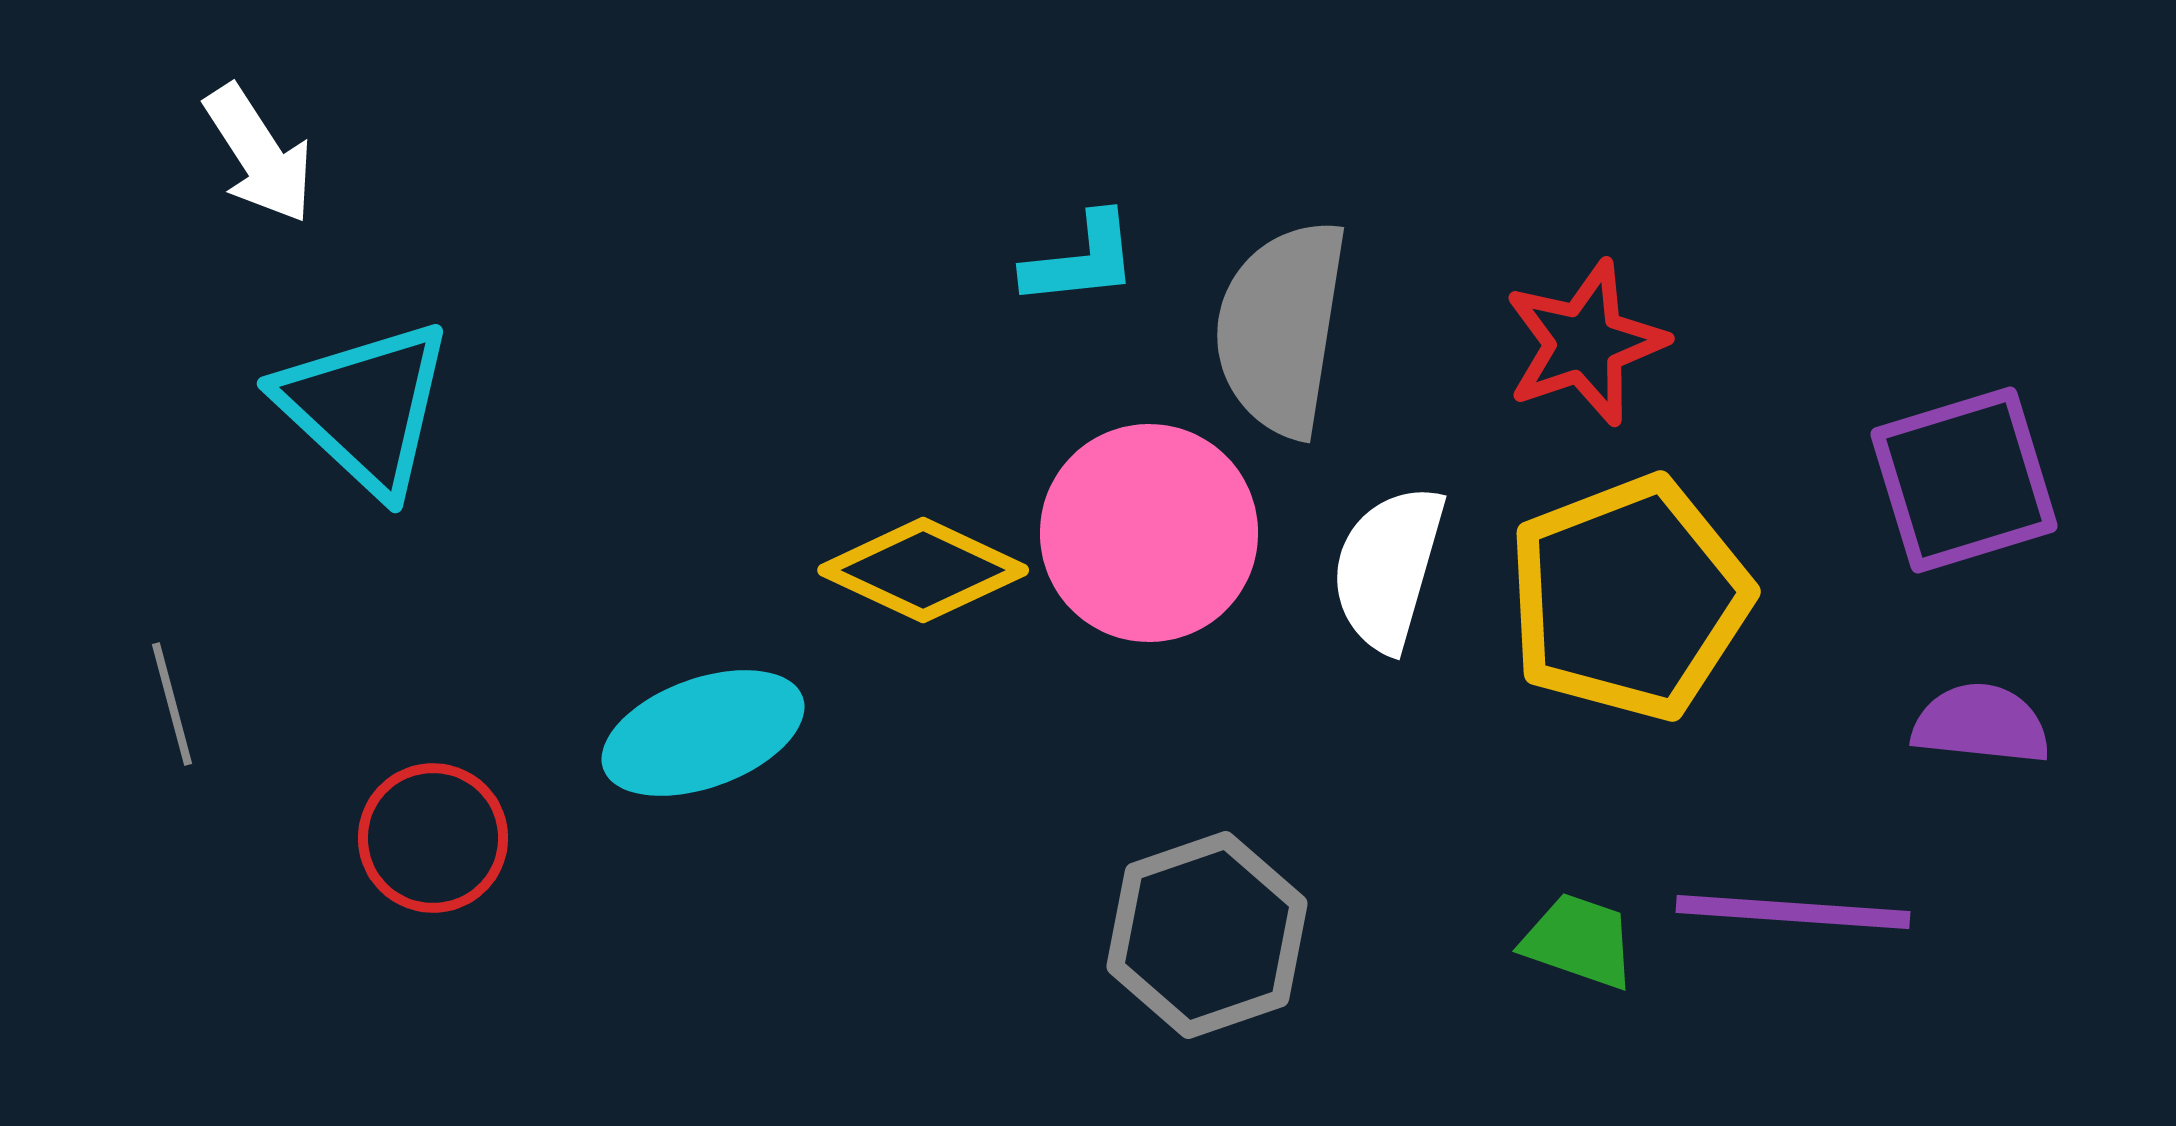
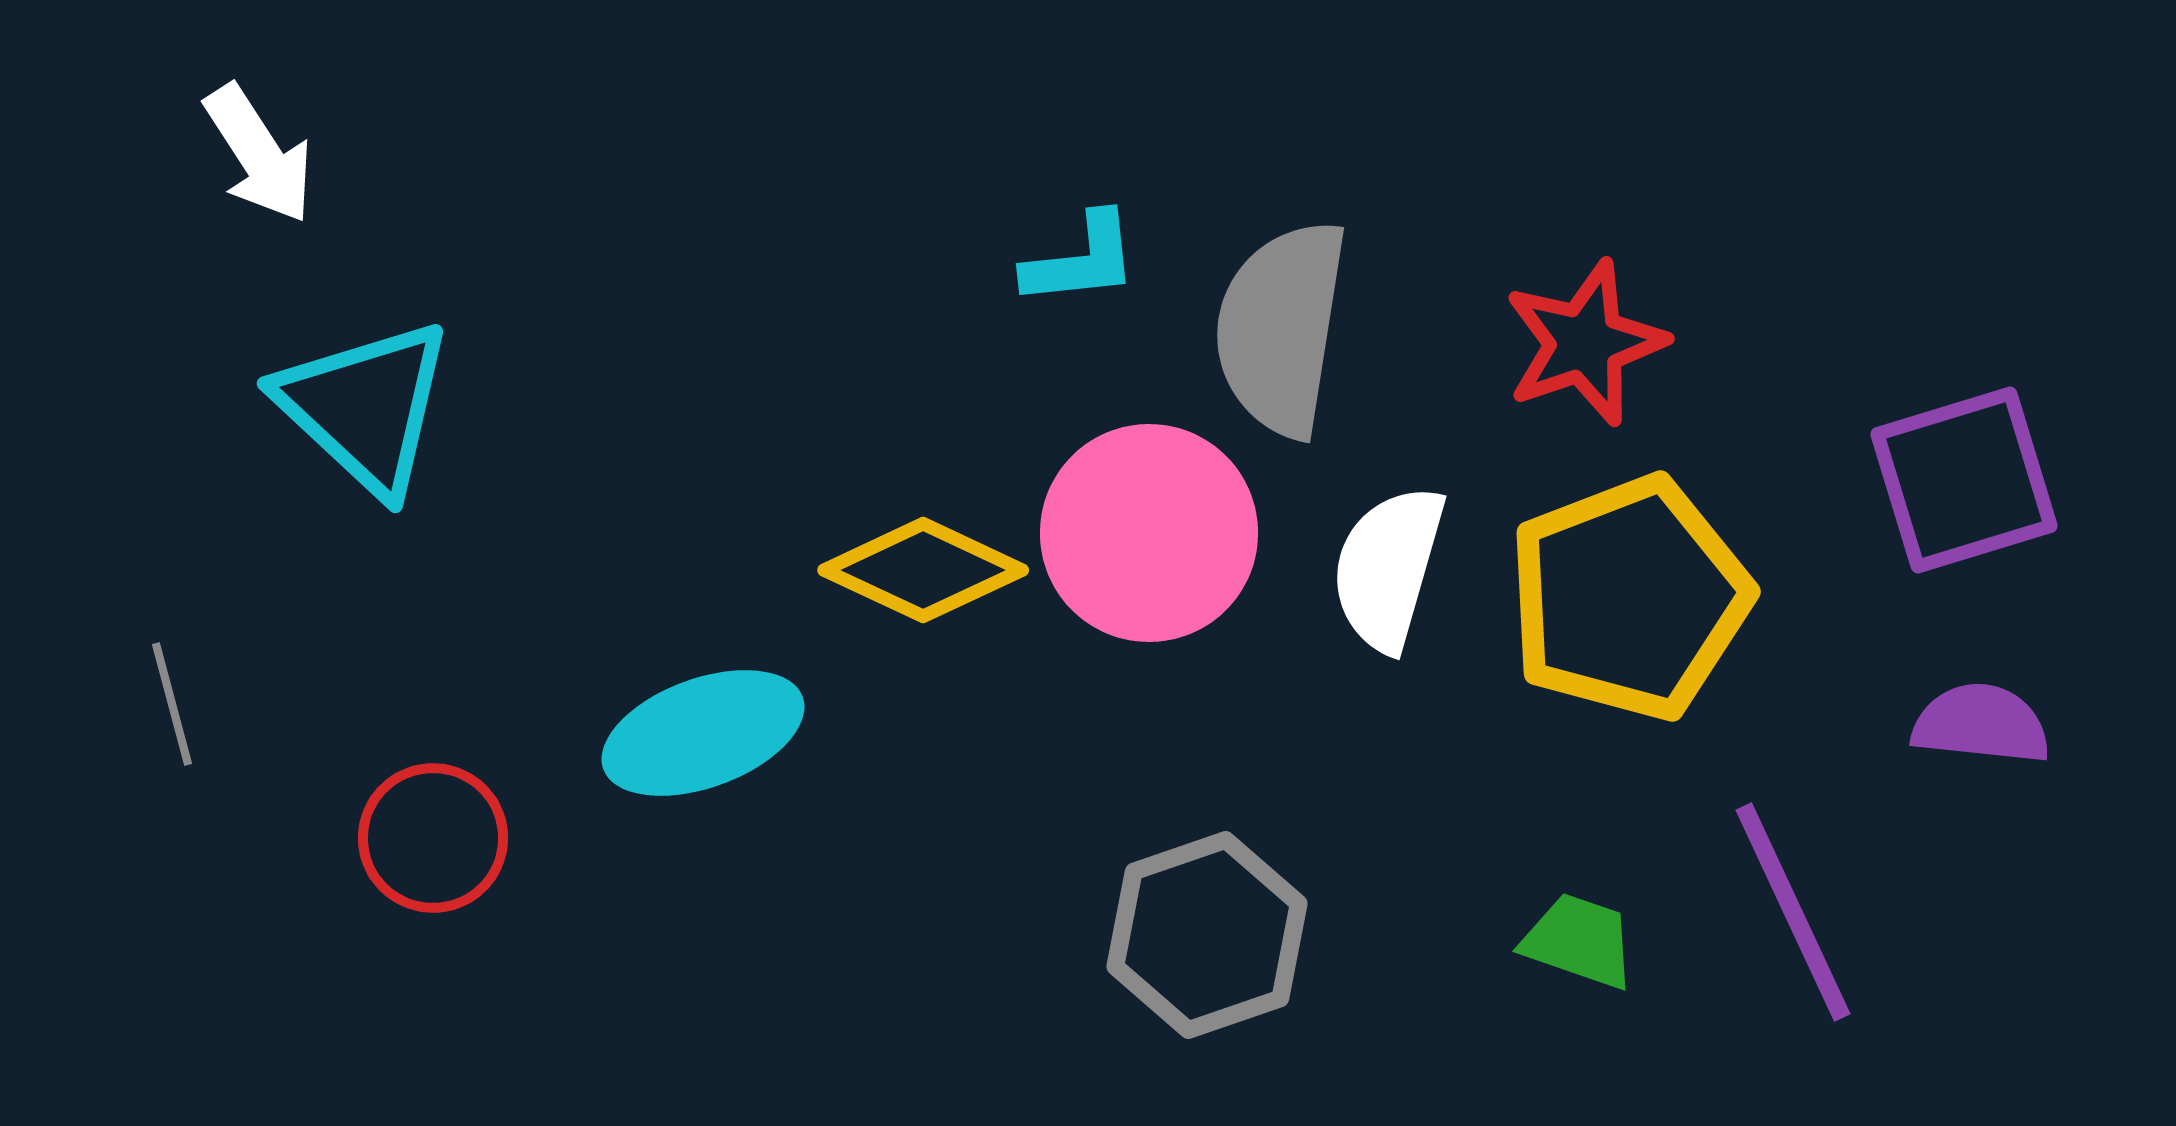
purple line: rotated 61 degrees clockwise
